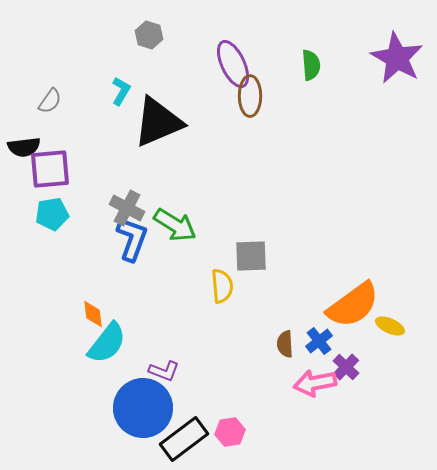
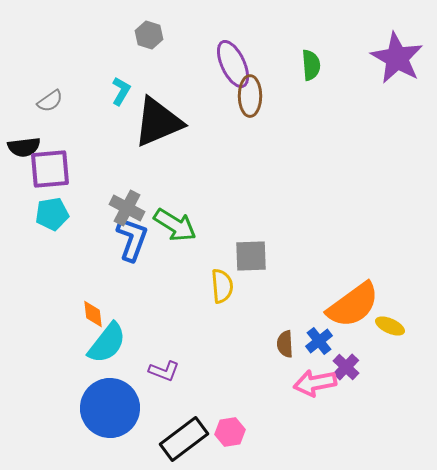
gray semicircle: rotated 20 degrees clockwise
blue circle: moved 33 px left
